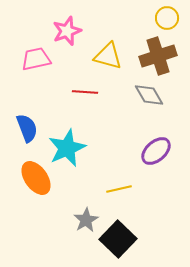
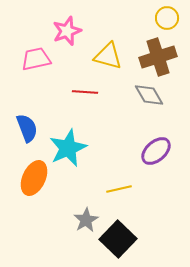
brown cross: moved 1 px down
cyan star: moved 1 px right
orange ellipse: moved 2 px left; rotated 60 degrees clockwise
